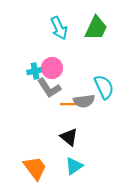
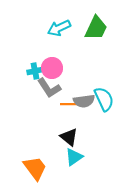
cyan arrow: rotated 90 degrees clockwise
cyan semicircle: moved 12 px down
cyan triangle: moved 9 px up
